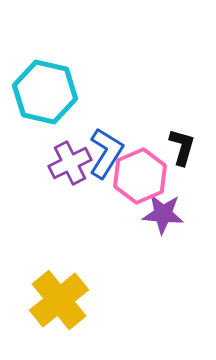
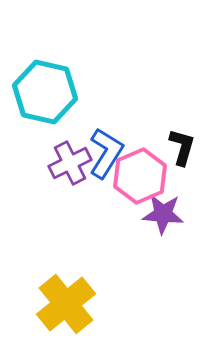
yellow cross: moved 7 px right, 4 px down
